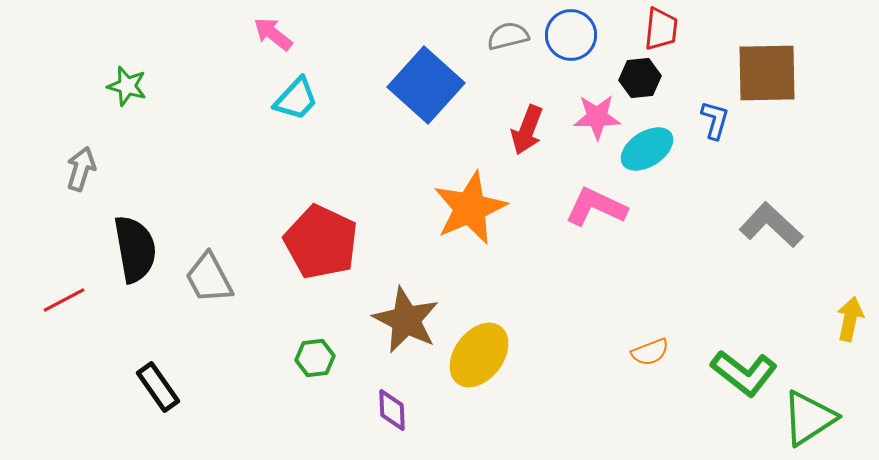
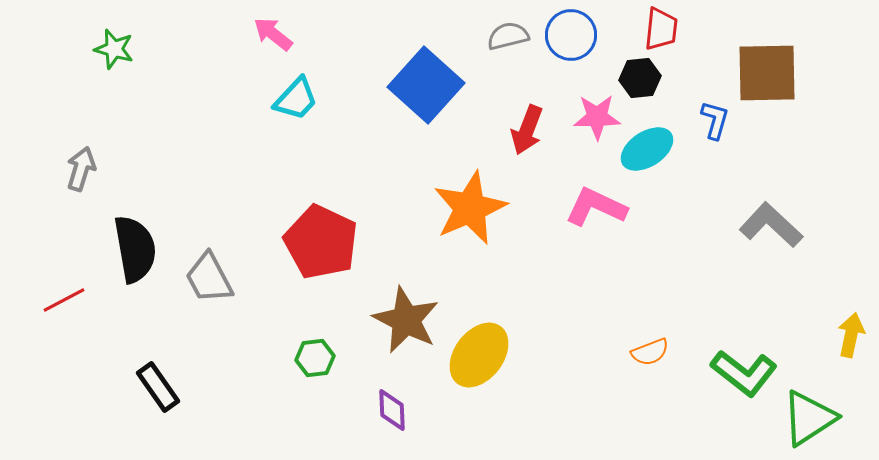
green star: moved 13 px left, 37 px up
yellow arrow: moved 1 px right, 16 px down
